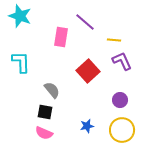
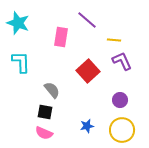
cyan star: moved 2 px left, 7 px down
purple line: moved 2 px right, 2 px up
